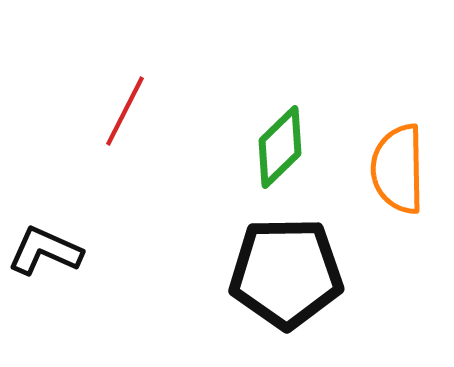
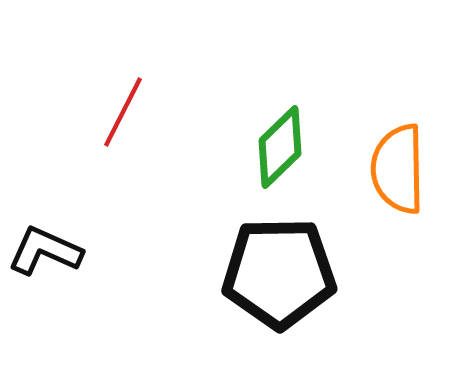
red line: moved 2 px left, 1 px down
black pentagon: moved 7 px left
